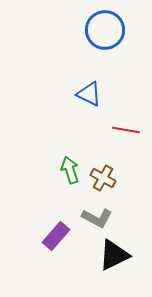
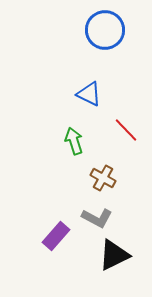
red line: rotated 36 degrees clockwise
green arrow: moved 4 px right, 29 px up
